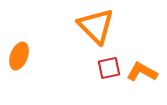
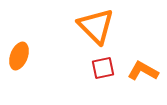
red square: moved 6 px left
orange L-shape: moved 1 px right, 1 px up
